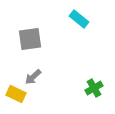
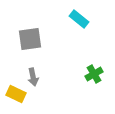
gray arrow: rotated 60 degrees counterclockwise
green cross: moved 14 px up
